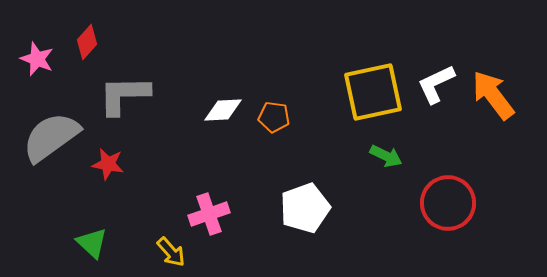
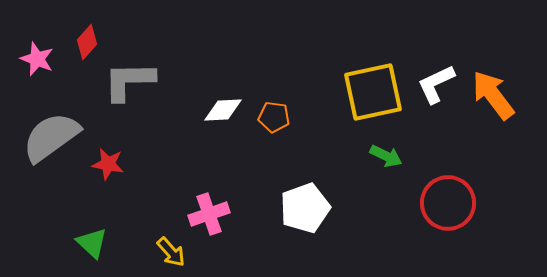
gray L-shape: moved 5 px right, 14 px up
